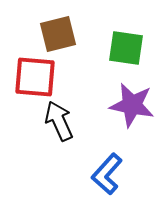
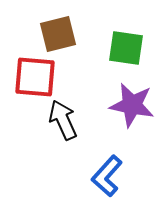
black arrow: moved 4 px right, 1 px up
blue L-shape: moved 2 px down
